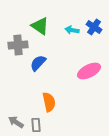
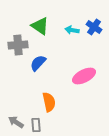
pink ellipse: moved 5 px left, 5 px down
